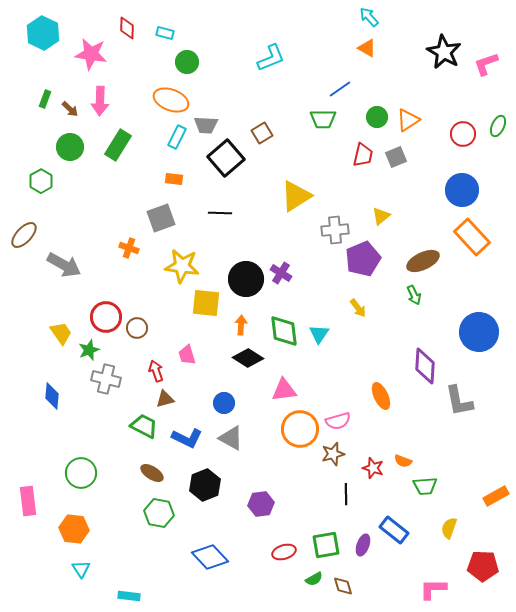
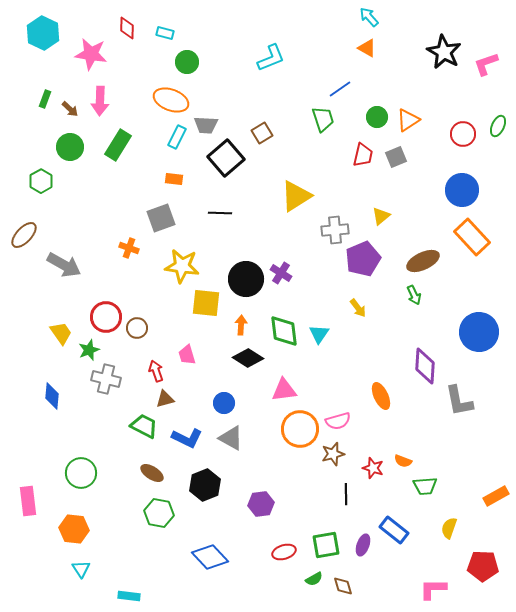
green trapezoid at (323, 119): rotated 108 degrees counterclockwise
